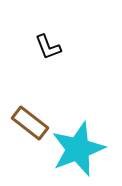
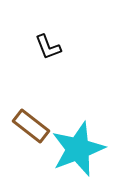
brown rectangle: moved 1 px right, 3 px down
